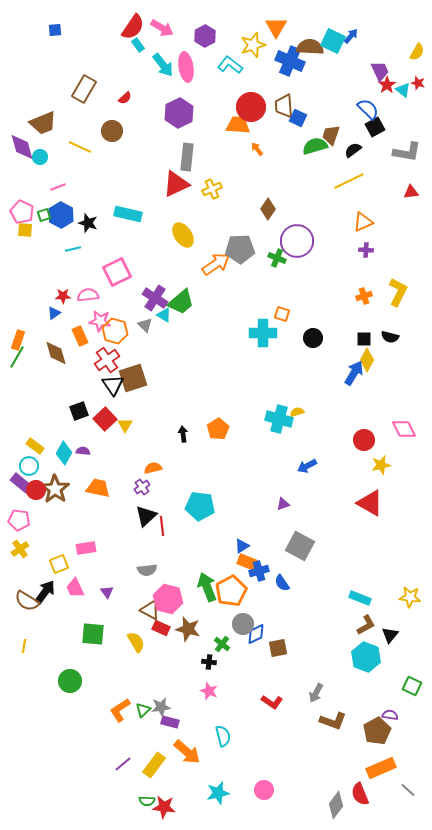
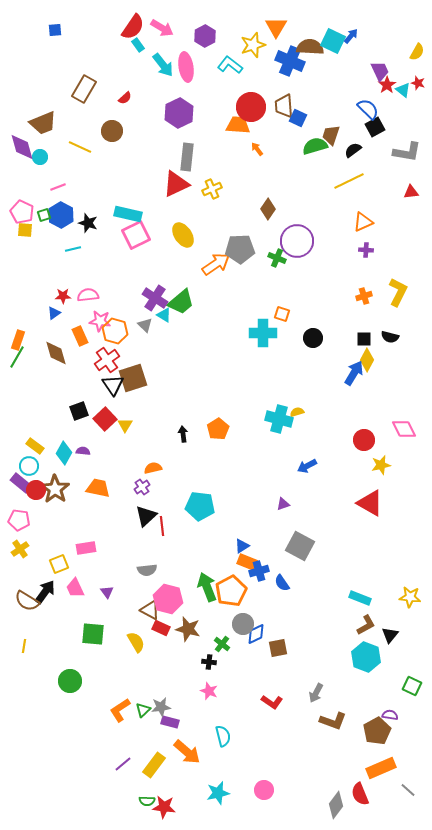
pink square at (117, 272): moved 19 px right, 37 px up
